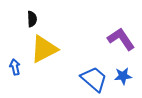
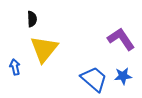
yellow triangle: rotated 24 degrees counterclockwise
